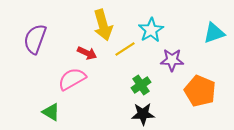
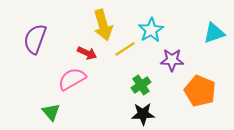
green triangle: rotated 18 degrees clockwise
